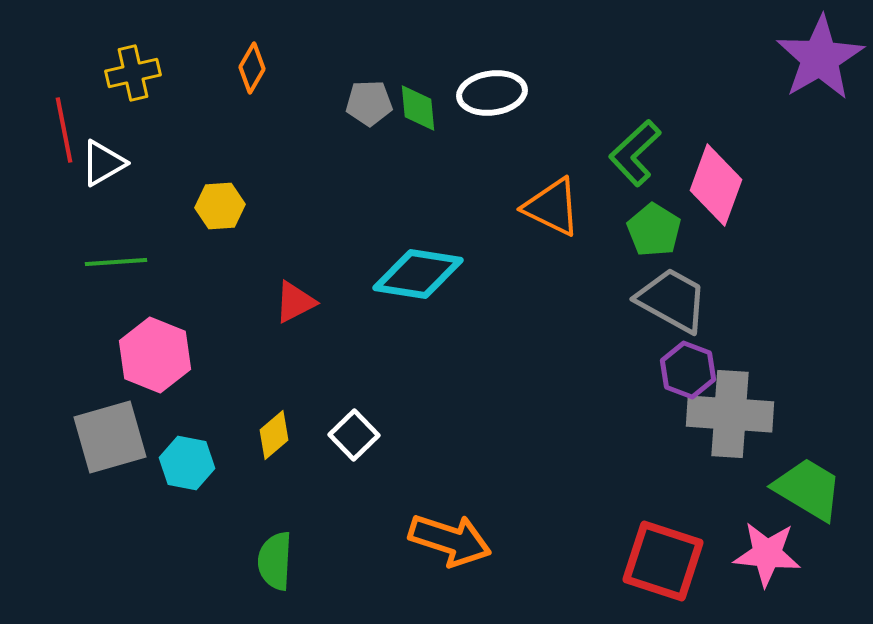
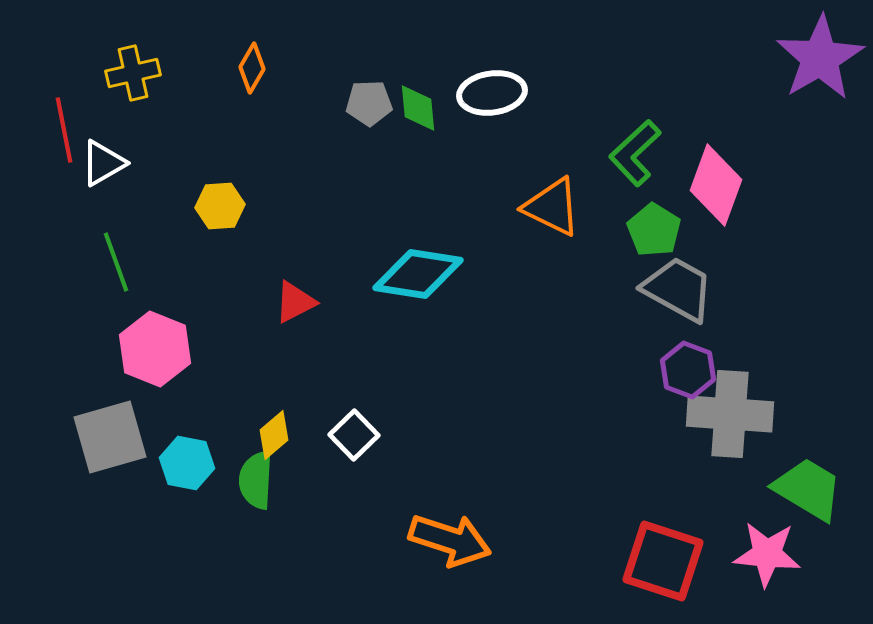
green line: rotated 74 degrees clockwise
gray trapezoid: moved 6 px right, 11 px up
pink hexagon: moved 6 px up
green semicircle: moved 19 px left, 81 px up
